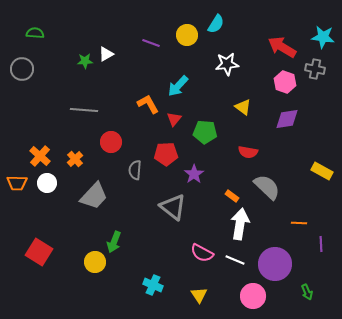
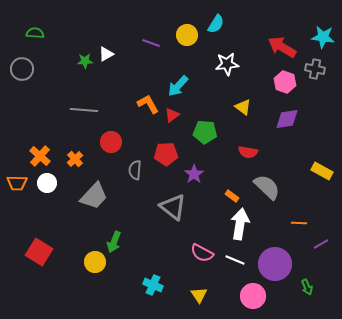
red triangle at (174, 119): moved 2 px left, 4 px up; rotated 14 degrees clockwise
purple line at (321, 244): rotated 63 degrees clockwise
green arrow at (307, 292): moved 5 px up
